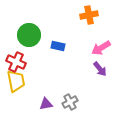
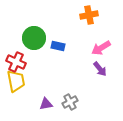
green circle: moved 5 px right, 3 px down
